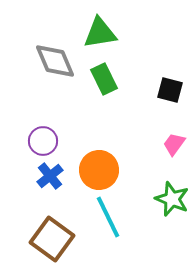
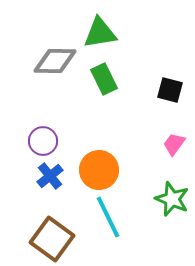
gray diamond: rotated 66 degrees counterclockwise
